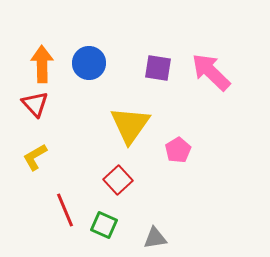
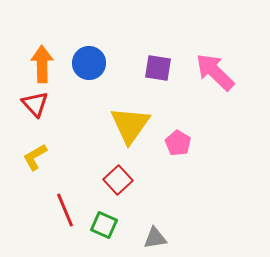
pink arrow: moved 4 px right
pink pentagon: moved 7 px up; rotated 10 degrees counterclockwise
